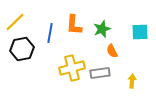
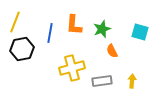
yellow line: rotated 25 degrees counterclockwise
cyan square: rotated 18 degrees clockwise
gray rectangle: moved 2 px right, 8 px down
